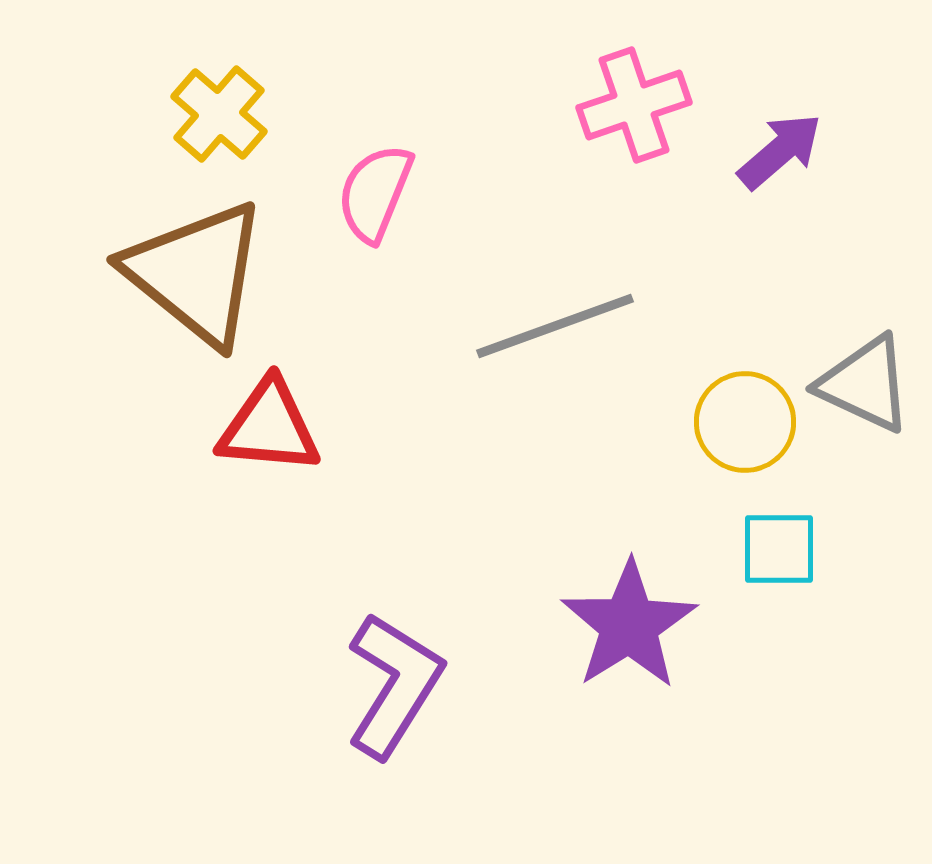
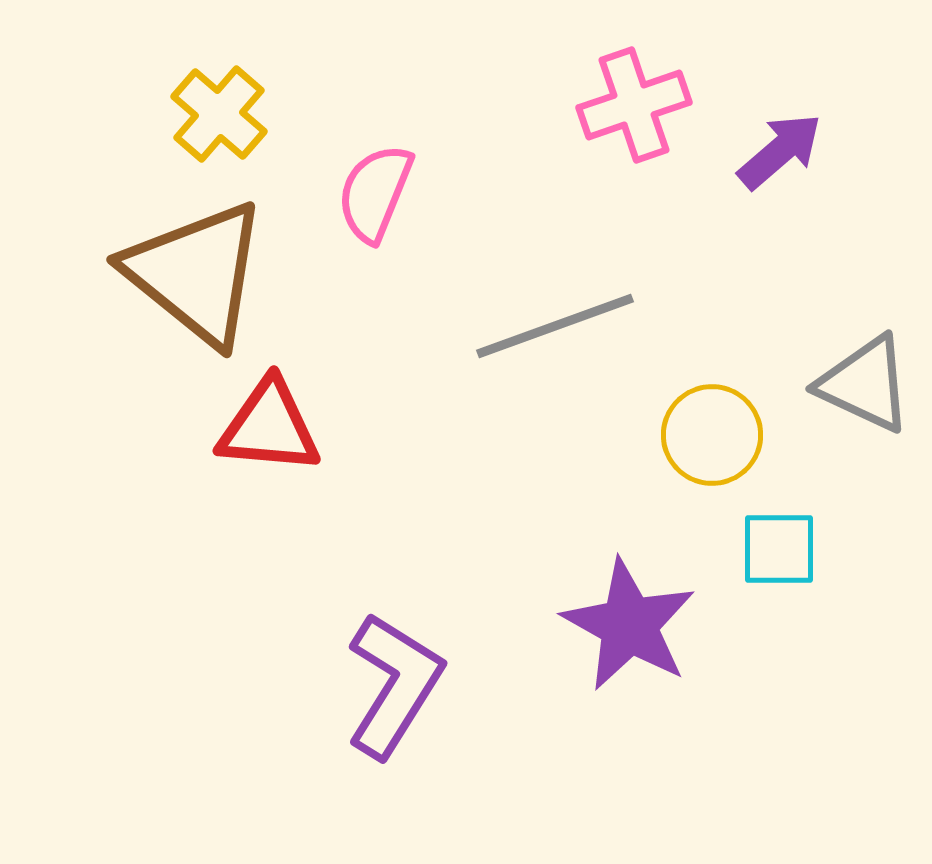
yellow circle: moved 33 px left, 13 px down
purple star: rotated 11 degrees counterclockwise
